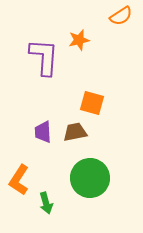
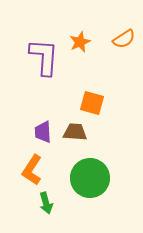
orange semicircle: moved 3 px right, 23 px down
orange star: moved 1 px right, 2 px down; rotated 10 degrees counterclockwise
brown trapezoid: rotated 15 degrees clockwise
orange L-shape: moved 13 px right, 10 px up
